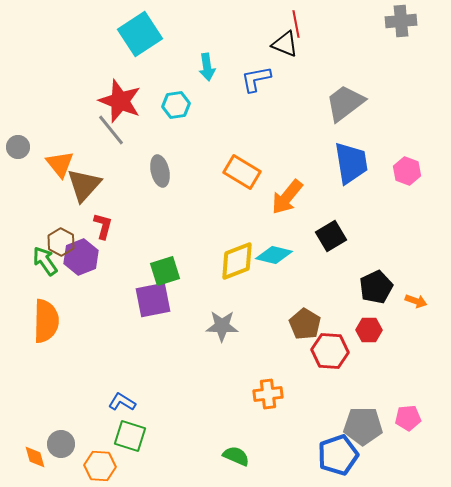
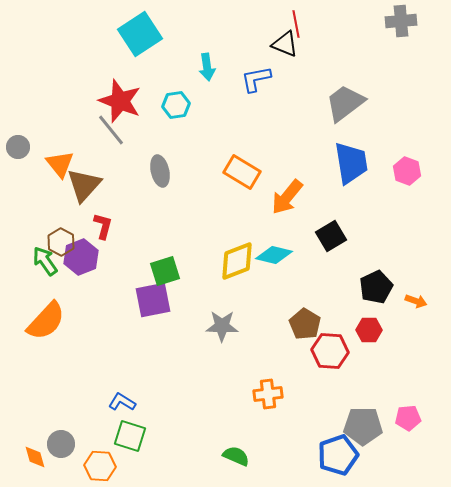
orange semicircle at (46, 321): rotated 42 degrees clockwise
